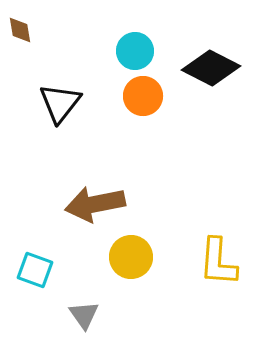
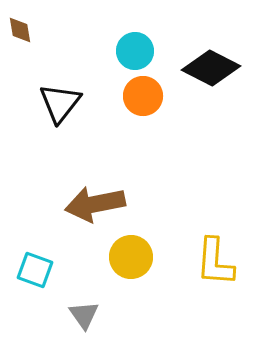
yellow L-shape: moved 3 px left
